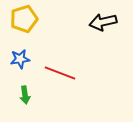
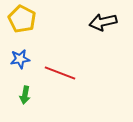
yellow pentagon: moved 2 px left; rotated 28 degrees counterclockwise
green arrow: rotated 18 degrees clockwise
